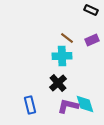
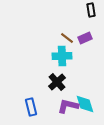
black rectangle: rotated 56 degrees clockwise
purple rectangle: moved 7 px left, 2 px up
black cross: moved 1 px left, 1 px up
blue rectangle: moved 1 px right, 2 px down
